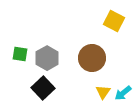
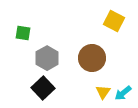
green square: moved 3 px right, 21 px up
